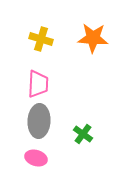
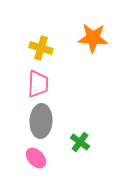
yellow cross: moved 9 px down
gray ellipse: moved 2 px right
green cross: moved 3 px left, 8 px down
pink ellipse: rotated 30 degrees clockwise
